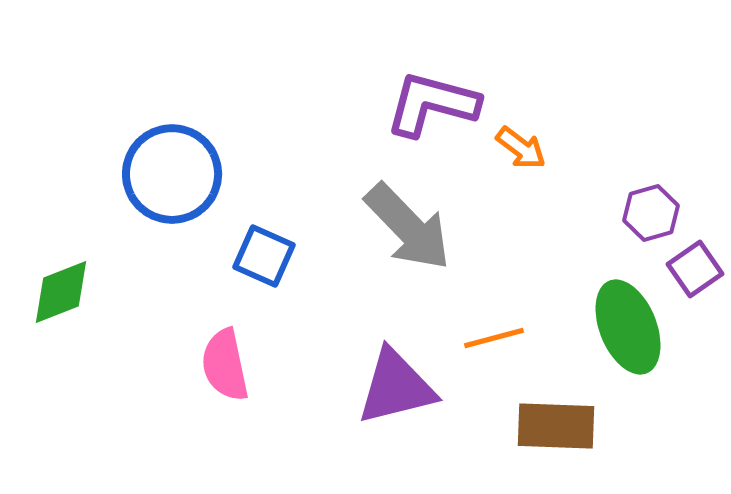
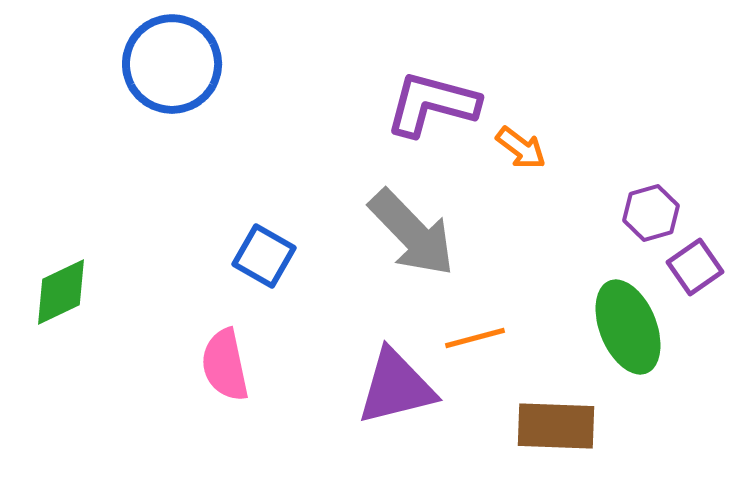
blue circle: moved 110 px up
gray arrow: moved 4 px right, 6 px down
blue square: rotated 6 degrees clockwise
purple square: moved 2 px up
green diamond: rotated 4 degrees counterclockwise
orange line: moved 19 px left
